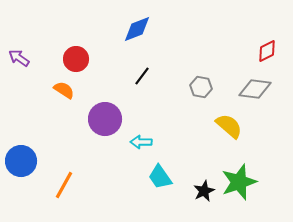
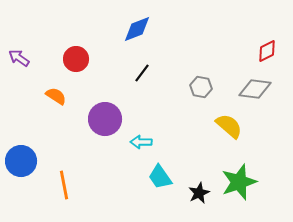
black line: moved 3 px up
orange semicircle: moved 8 px left, 6 px down
orange line: rotated 40 degrees counterclockwise
black star: moved 5 px left, 2 px down
